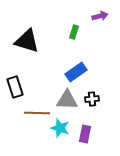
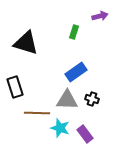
black triangle: moved 1 px left, 2 px down
black cross: rotated 24 degrees clockwise
purple rectangle: rotated 48 degrees counterclockwise
